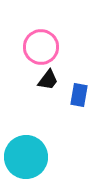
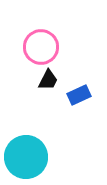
black trapezoid: rotated 10 degrees counterclockwise
blue rectangle: rotated 55 degrees clockwise
